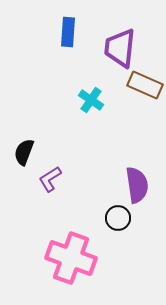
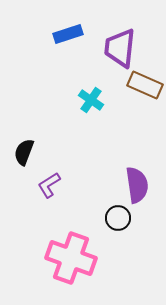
blue rectangle: moved 2 px down; rotated 68 degrees clockwise
purple L-shape: moved 1 px left, 6 px down
